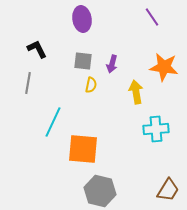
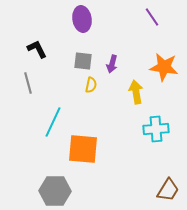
gray line: rotated 25 degrees counterclockwise
gray hexagon: moved 45 px left; rotated 12 degrees counterclockwise
